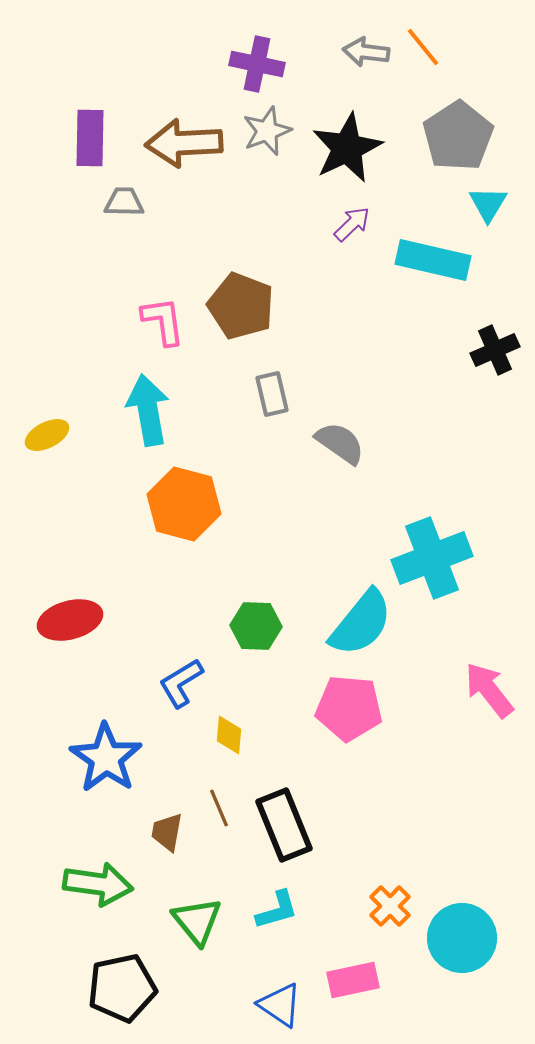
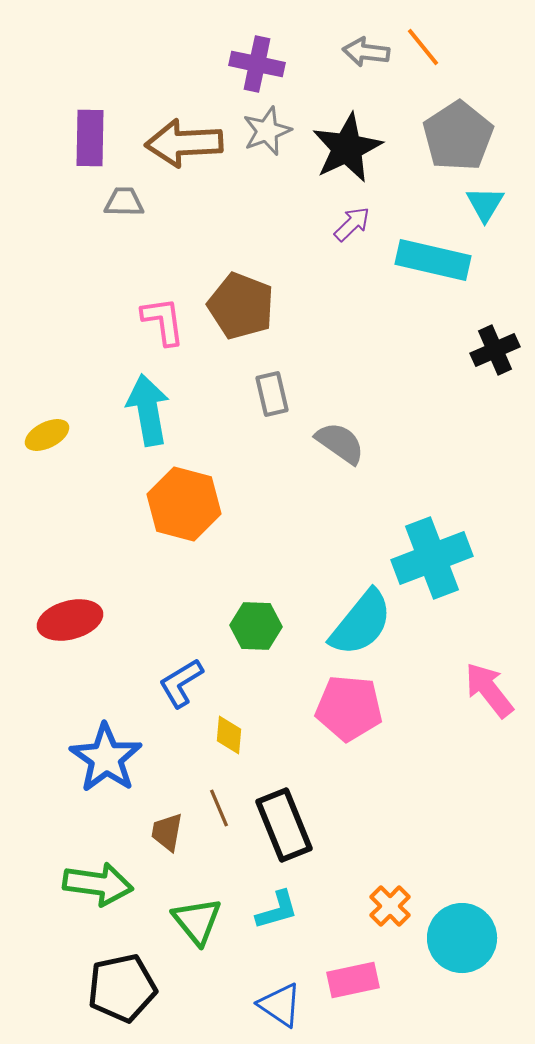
cyan triangle: moved 3 px left
